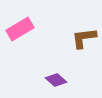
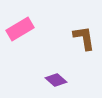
brown L-shape: rotated 88 degrees clockwise
